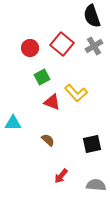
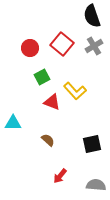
yellow L-shape: moved 1 px left, 2 px up
red arrow: moved 1 px left
